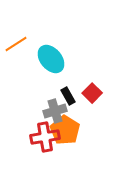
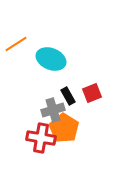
cyan ellipse: rotated 28 degrees counterclockwise
red square: rotated 24 degrees clockwise
gray cross: moved 2 px left, 1 px up
orange pentagon: moved 1 px left, 2 px up
red cross: moved 4 px left, 1 px down; rotated 20 degrees clockwise
